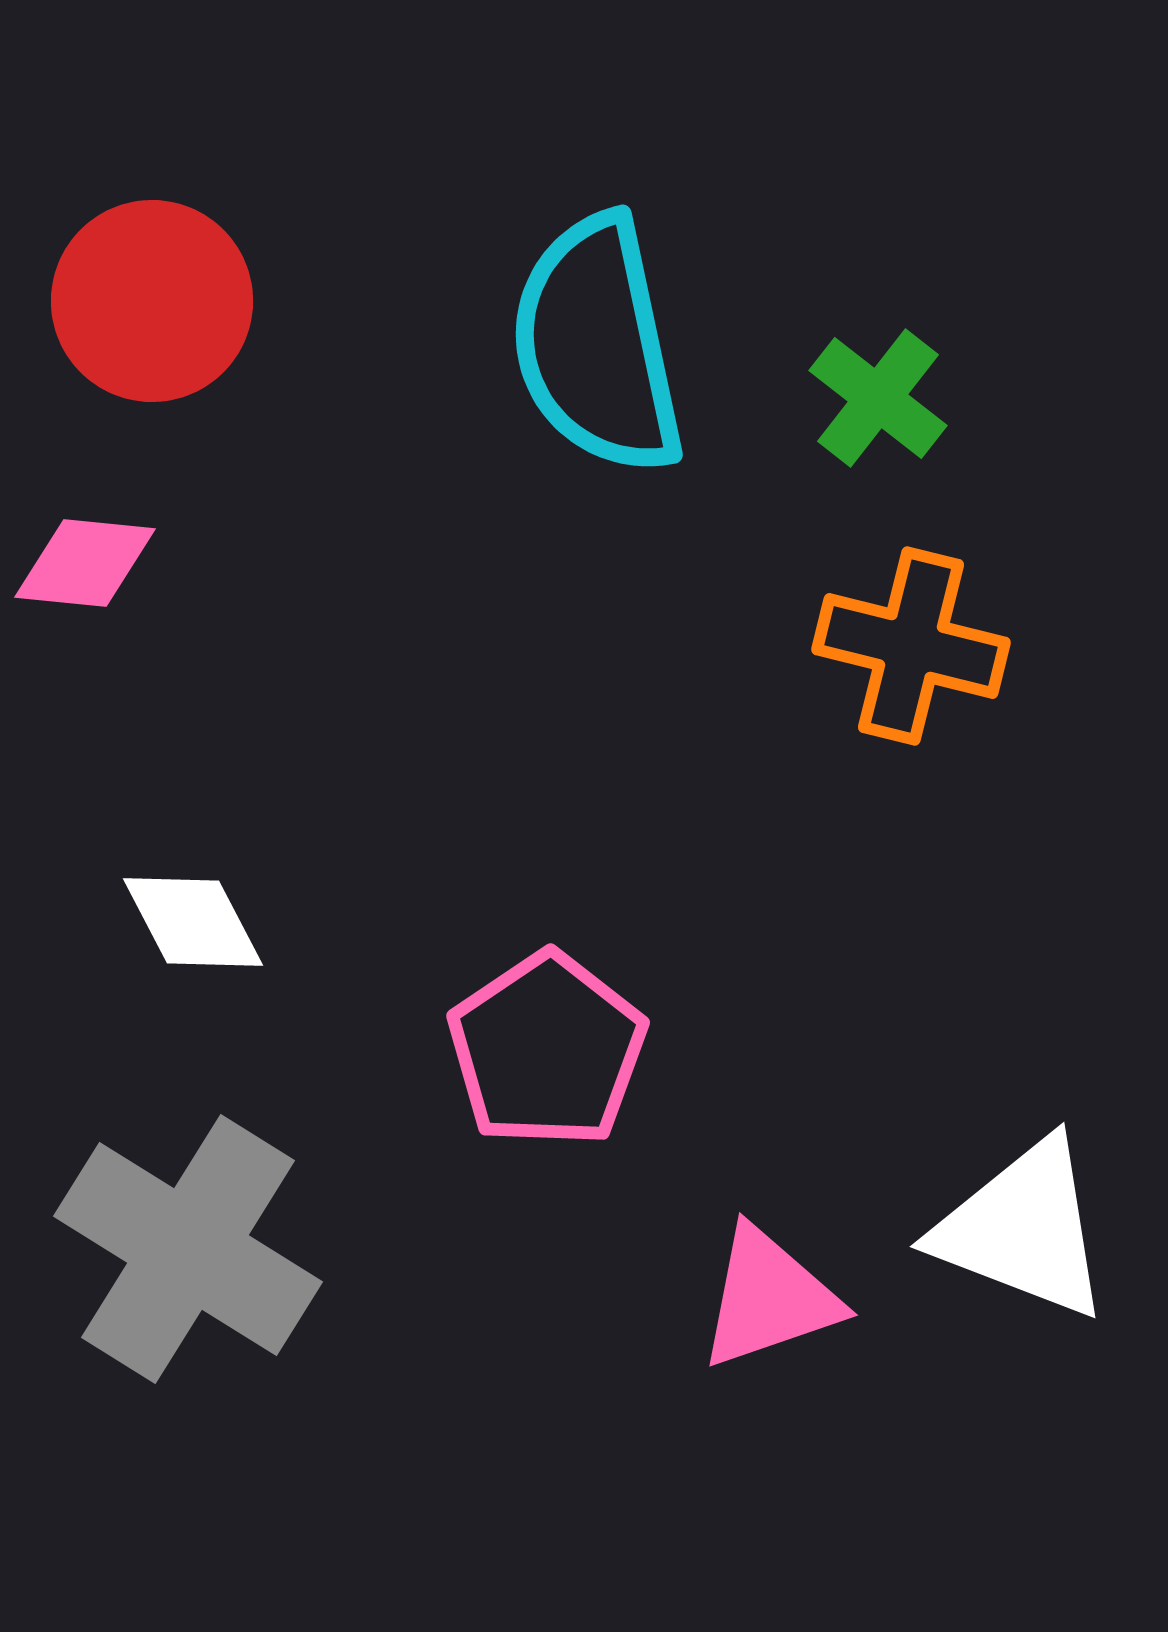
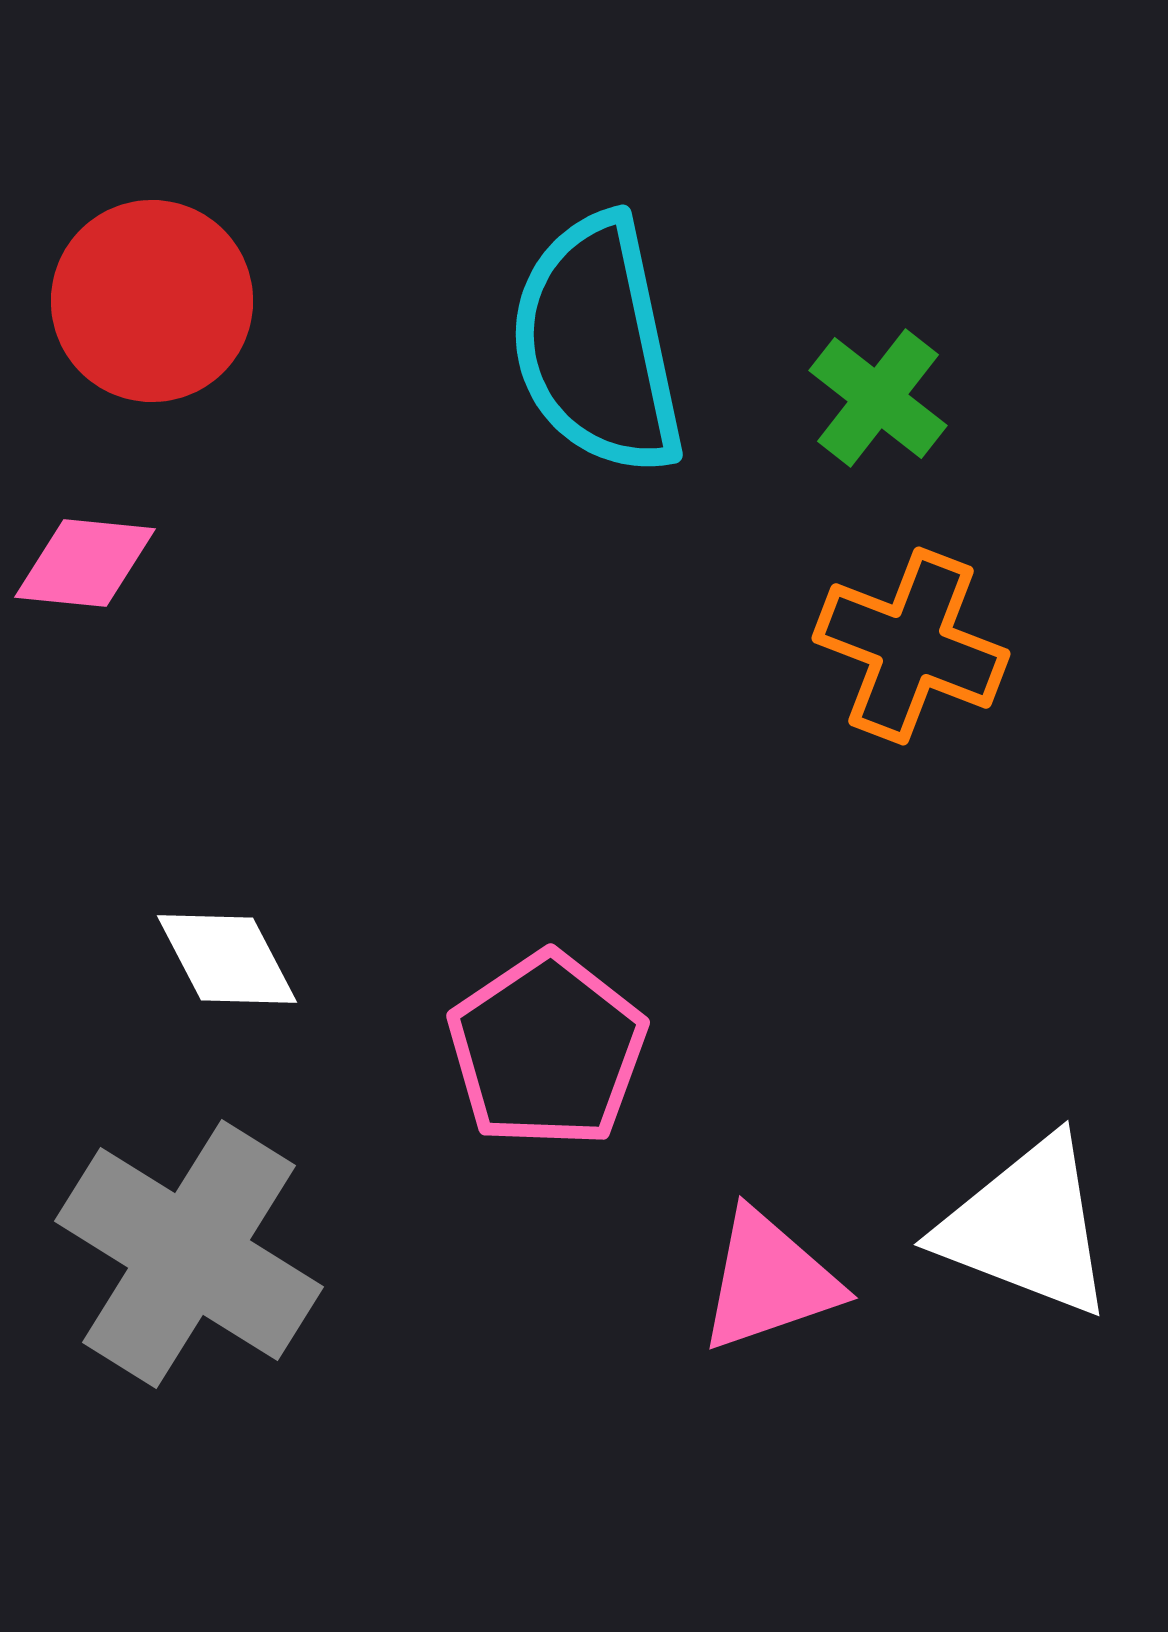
orange cross: rotated 7 degrees clockwise
white diamond: moved 34 px right, 37 px down
white triangle: moved 4 px right, 2 px up
gray cross: moved 1 px right, 5 px down
pink triangle: moved 17 px up
